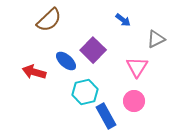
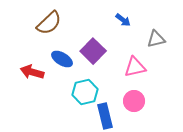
brown semicircle: moved 3 px down
gray triangle: rotated 12 degrees clockwise
purple square: moved 1 px down
blue ellipse: moved 4 px left, 2 px up; rotated 10 degrees counterclockwise
pink triangle: moved 2 px left; rotated 45 degrees clockwise
red arrow: moved 2 px left
blue rectangle: moved 1 px left; rotated 15 degrees clockwise
